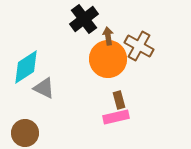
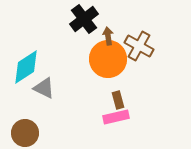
brown rectangle: moved 1 px left
